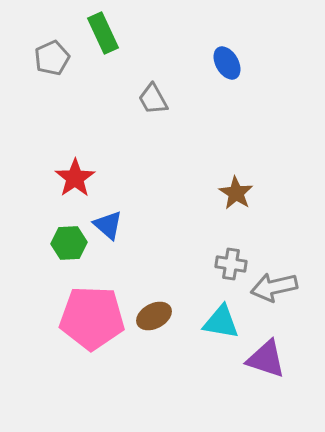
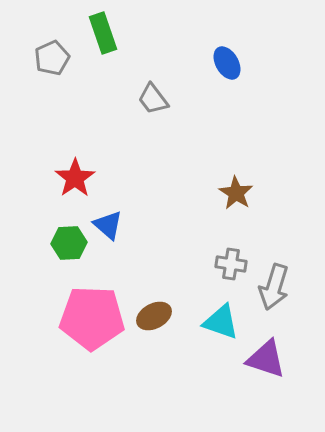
green rectangle: rotated 6 degrees clockwise
gray trapezoid: rotated 8 degrees counterclockwise
gray arrow: rotated 60 degrees counterclockwise
cyan triangle: rotated 9 degrees clockwise
